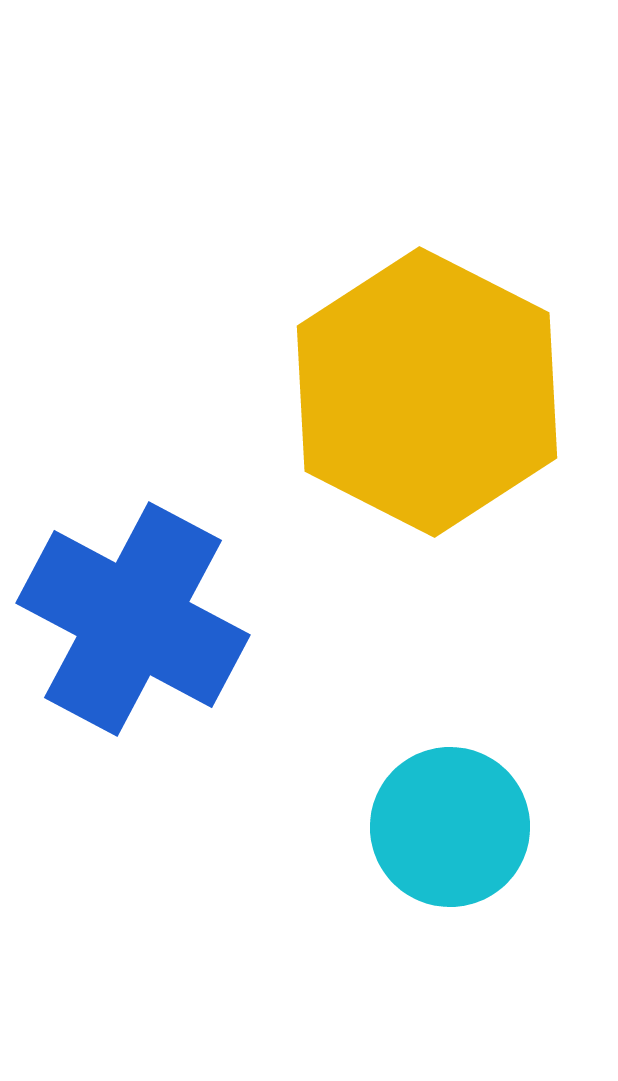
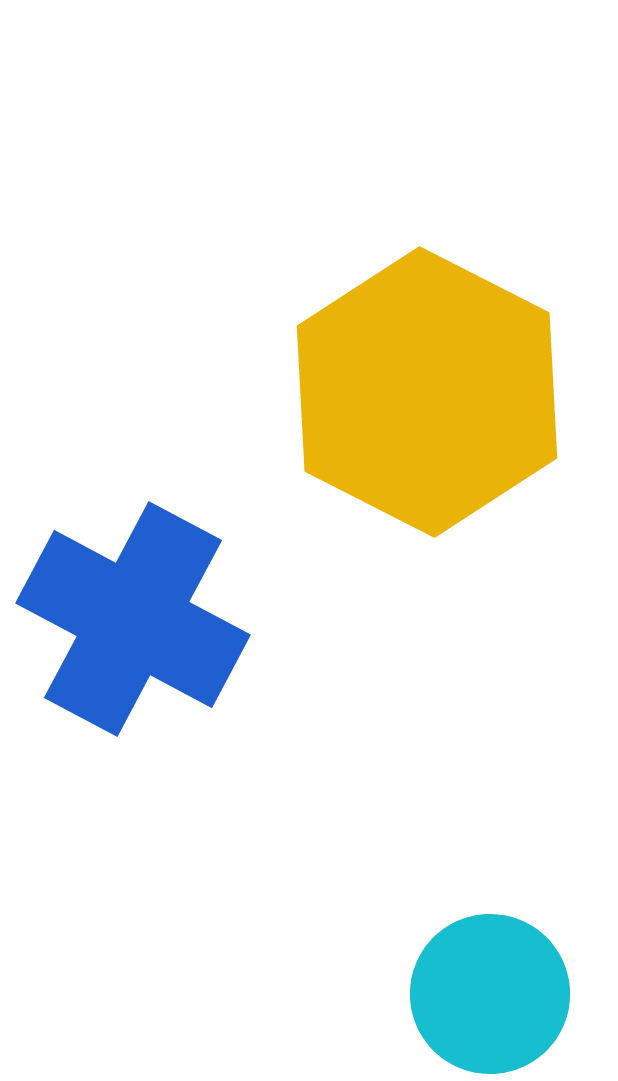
cyan circle: moved 40 px right, 167 px down
